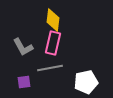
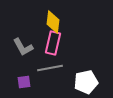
yellow diamond: moved 2 px down
